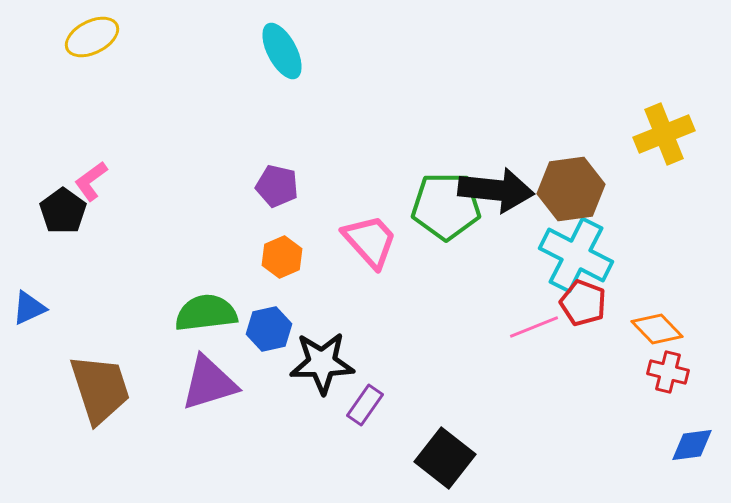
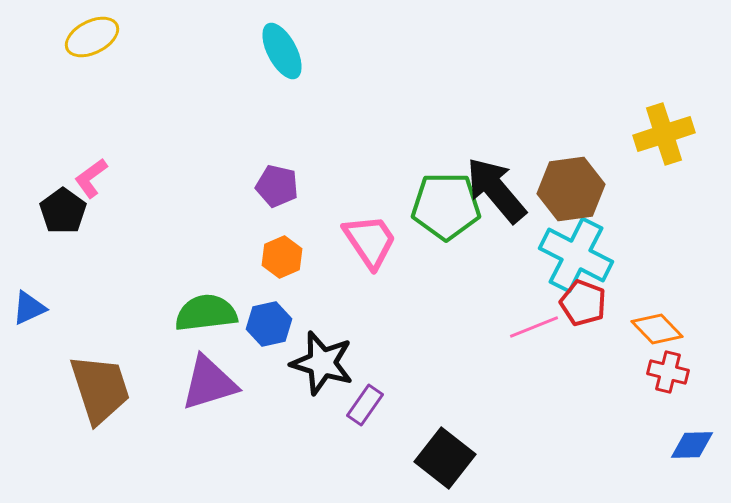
yellow cross: rotated 4 degrees clockwise
pink L-shape: moved 3 px up
black arrow: rotated 136 degrees counterclockwise
pink trapezoid: rotated 8 degrees clockwise
blue hexagon: moved 5 px up
black star: rotated 18 degrees clockwise
blue diamond: rotated 6 degrees clockwise
